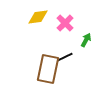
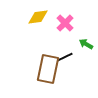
green arrow: moved 4 px down; rotated 88 degrees counterclockwise
